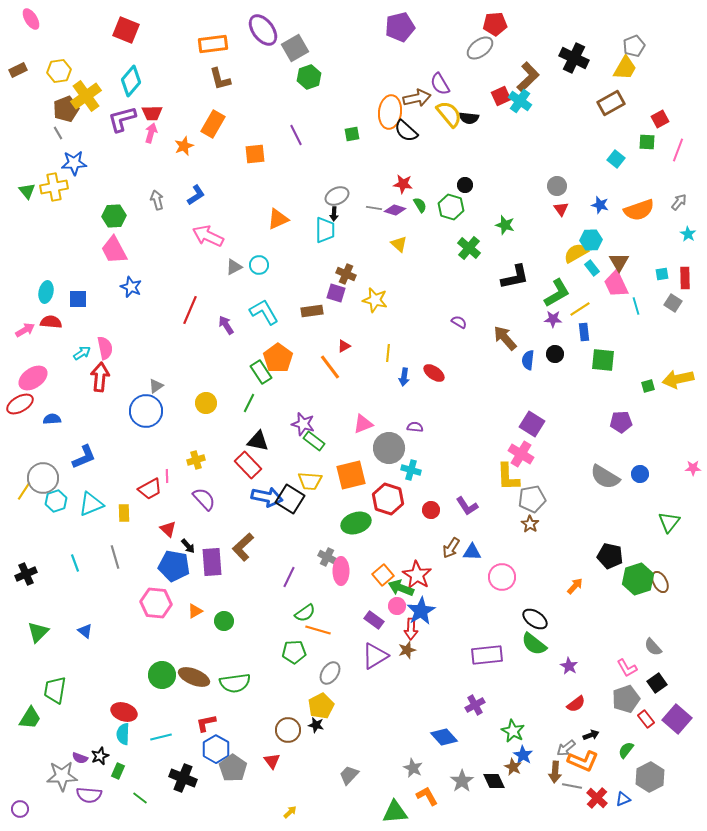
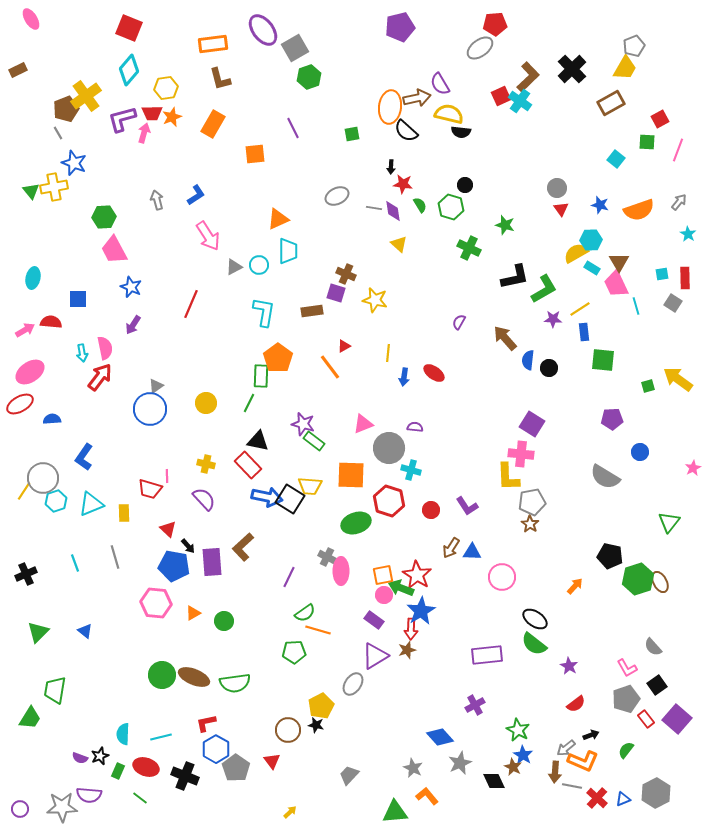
red square at (126, 30): moved 3 px right, 2 px up
black cross at (574, 58): moved 2 px left, 11 px down; rotated 20 degrees clockwise
yellow hexagon at (59, 71): moved 107 px right, 17 px down
cyan diamond at (131, 81): moved 2 px left, 11 px up
orange ellipse at (390, 112): moved 5 px up
yellow semicircle at (449, 114): rotated 36 degrees counterclockwise
black semicircle at (469, 118): moved 8 px left, 14 px down
pink arrow at (151, 133): moved 7 px left
purple line at (296, 135): moved 3 px left, 7 px up
orange star at (184, 146): moved 12 px left, 29 px up
blue star at (74, 163): rotated 25 degrees clockwise
gray circle at (557, 186): moved 2 px down
green triangle at (27, 191): moved 4 px right
purple diamond at (395, 210): moved 2 px left, 1 px down; rotated 65 degrees clockwise
black arrow at (334, 214): moved 57 px right, 47 px up
green hexagon at (114, 216): moved 10 px left, 1 px down
cyan trapezoid at (325, 230): moved 37 px left, 21 px down
pink arrow at (208, 236): rotated 148 degrees counterclockwise
green cross at (469, 248): rotated 15 degrees counterclockwise
cyan rectangle at (592, 268): rotated 21 degrees counterclockwise
cyan ellipse at (46, 292): moved 13 px left, 14 px up
green L-shape at (557, 293): moved 13 px left, 4 px up
red line at (190, 310): moved 1 px right, 6 px up
cyan L-shape at (264, 312): rotated 40 degrees clockwise
purple semicircle at (459, 322): rotated 91 degrees counterclockwise
purple arrow at (226, 325): moved 93 px left; rotated 114 degrees counterclockwise
cyan arrow at (82, 353): rotated 114 degrees clockwise
black circle at (555, 354): moved 6 px left, 14 px down
green rectangle at (261, 372): moved 4 px down; rotated 35 degrees clockwise
red arrow at (100, 377): rotated 32 degrees clockwise
pink ellipse at (33, 378): moved 3 px left, 6 px up
yellow arrow at (678, 379): rotated 48 degrees clockwise
blue circle at (146, 411): moved 4 px right, 2 px up
purple pentagon at (621, 422): moved 9 px left, 3 px up
pink cross at (521, 454): rotated 25 degrees counterclockwise
blue L-shape at (84, 457): rotated 148 degrees clockwise
yellow cross at (196, 460): moved 10 px right, 4 px down; rotated 30 degrees clockwise
pink star at (693, 468): rotated 28 degrees counterclockwise
blue circle at (640, 474): moved 22 px up
orange square at (351, 475): rotated 16 degrees clockwise
yellow trapezoid at (310, 481): moved 5 px down
red trapezoid at (150, 489): rotated 45 degrees clockwise
red hexagon at (388, 499): moved 1 px right, 2 px down
gray pentagon at (532, 499): moved 3 px down
orange square at (383, 575): rotated 30 degrees clockwise
pink circle at (397, 606): moved 13 px left, 11 px up
orange triangle at (195, 611): moved 2 px left, 2 px down
gray ellipse at (330, 673): moved 23 px right, 11 px down
black square at (657, 683): moved 2 px down
red ellipse at (124, 712): moved 22 px right, 55 px down
green star at (513, 731): moved 5 px right, 1 px up
blue diamond at (444, 737): moved 4 px left
gray pentagon at (233, 768): moved 3 px right
gray star at (62, 776): moved 31 px down
gray hexagon at (650, 777): moved 6 px right, 16 px down
black cross at (183, 778): moved 2 px right, 2 px up
gray star at (462, 781): moved 2 px left, 18 px up; rotated 10 degrees clockwise
orange L-shape at (427, 796): rotated 10 degrees counterclockwise
